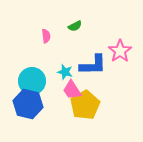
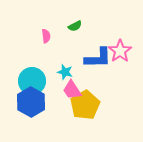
blue L-shape: moved 5 px right, 7 px up
blue hexagon: moved 3 px right, 2 px up; rotated 16 degrees clockwise
